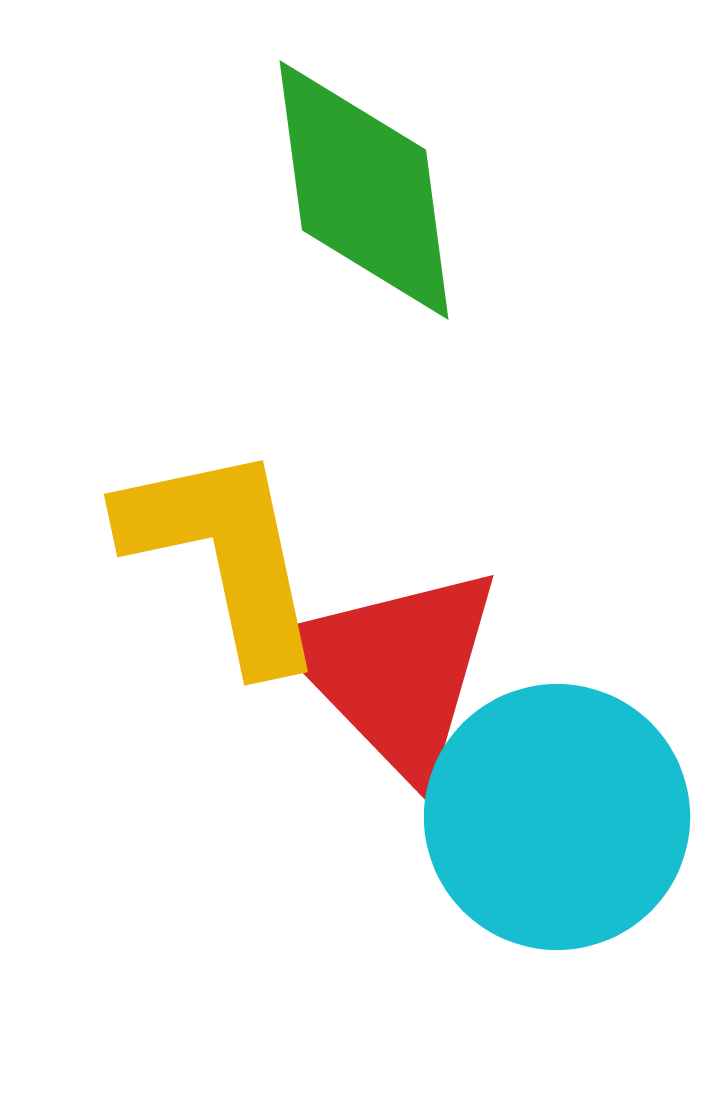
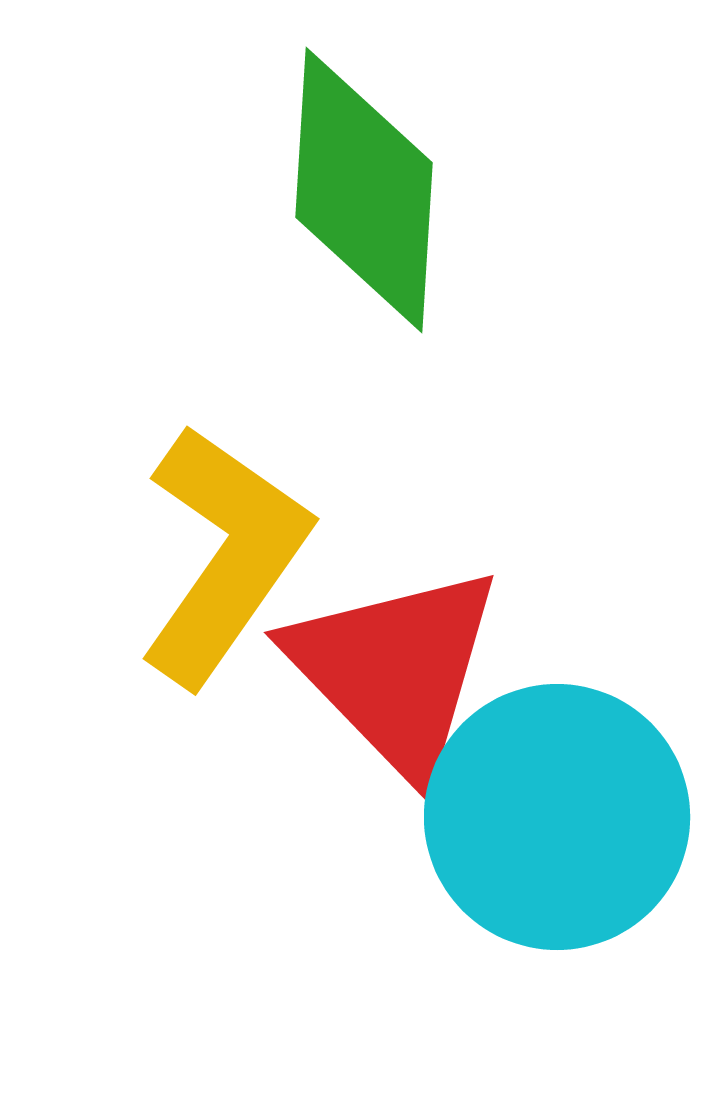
green diamond: rotated 11 degrees clockwise
yellow L-shape: rotated 47 degrees clockwise
